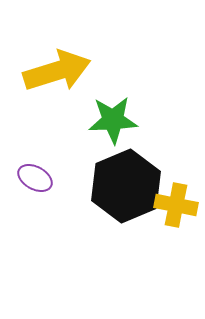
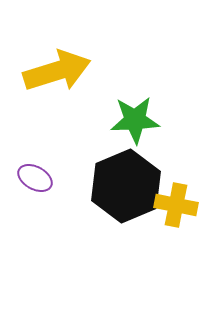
green star: moved 22 px right
